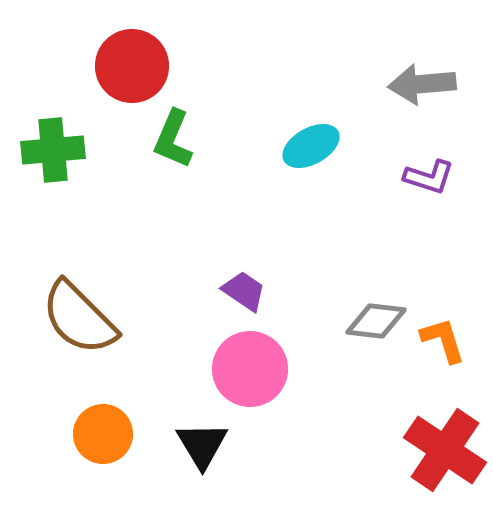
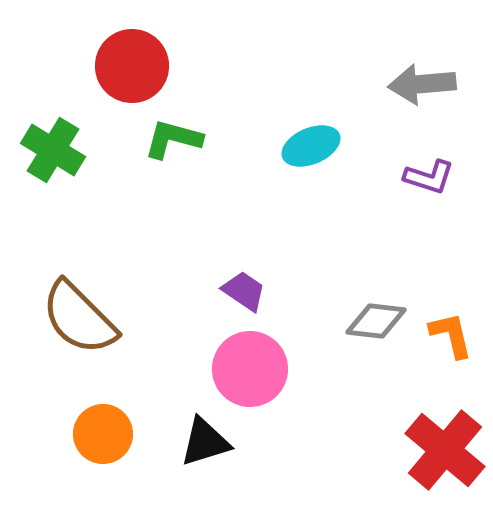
green L-shape: rotated 82 degrees clockwise
cyan ellipse: rotated 6 degrees clockwise
green cross: rotated 36 degrees clockwise
orange L-shape: moved 8 px right, 5 px up; rotated 4 degrees clockwise
black triangle: moved 3 px right, 3 px up; rotated 44 degrees clockwise
red cross: rotated 6 degrees clockwise
